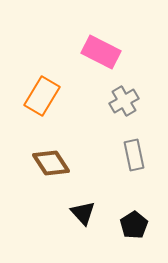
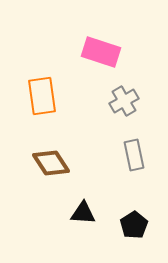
pink rectangle: rotated 9 degrees counterclockwise
orange rectangle: rotated 39 degrees counterclockwise
black triangle: rotated 44 degrees counterclockwise
